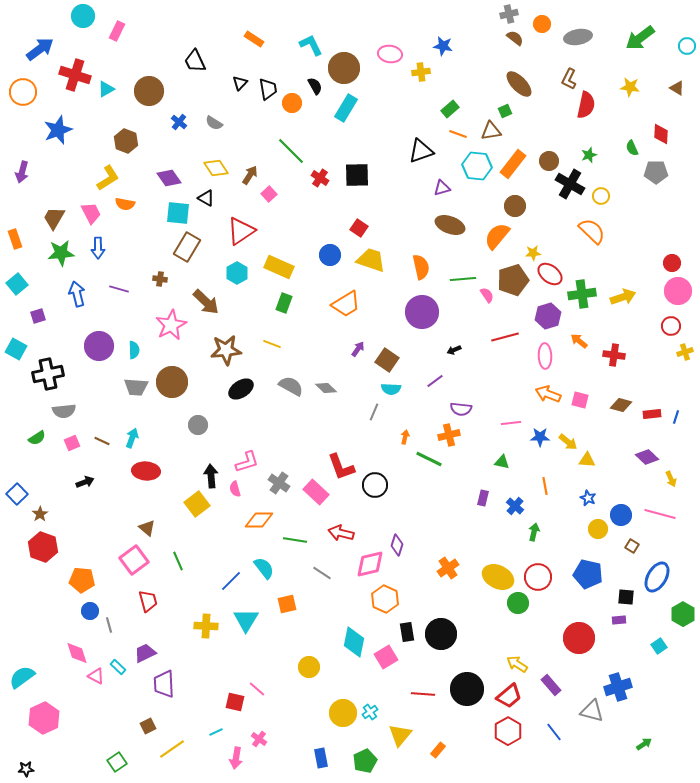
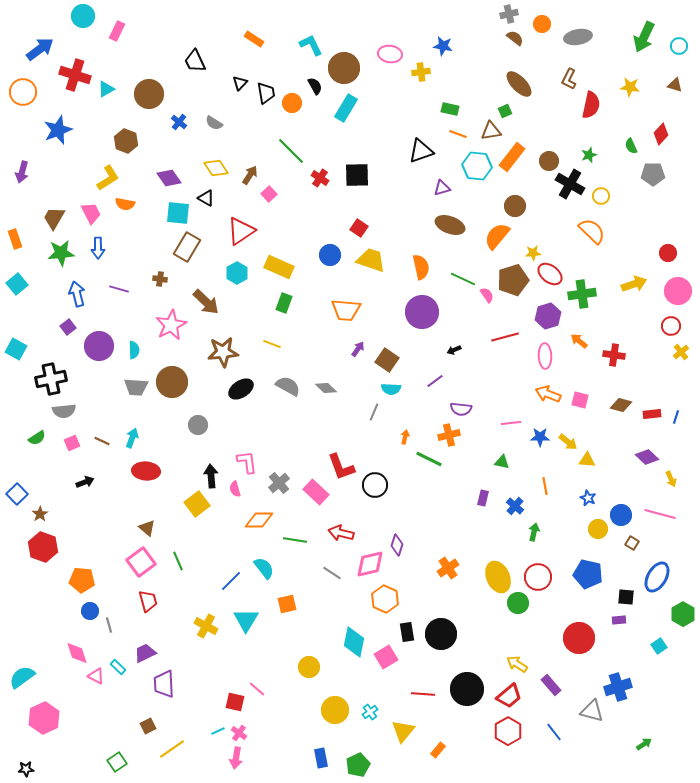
green arrow at (640, 38): moved 4 px right, 1 px up; rotated 28 degrees counterclockwise
cyan circle at (687, 46): moved 8 px left
brown triangle at (677, 88): moved 2 px left, 3 px up; rotated 14 degrees counterclockwise
black trapezoid at (268, 89): moved 2 px left, 4 px down
brown circle at (149, 91): moved 3 px down
red semicircle at (586, 105): moved 5 px right
green rectangle at (450, 109): rotated 54 degrees clockwise
red diamond at (661, 134): rotated 40 degrees clockwise
green semicircle at (632, 148): moved 1 px left, 2 px up
orange rectangle at (513, 164): moved 1 px left, 7 px up
gray pentagon at (656, 172): moved 3 px left, 2 px down
red circle at (672, 263): moved 4 px left, 10 px up
green line at (463, 279): rotated 30 degrees clockwise
yellow arrow at (623, 297): moved 11 px right, 13 px up
orange trapezoid at (346, 304): moved 6 px down; rotated 36 degrees clockwise
purple square at (38, 316): moved 30 px right, 11 px down; rotated 21 degrees counterclockwise
brown star at (226, 350): moved 3 px left, 2 px down
yellow cross at (685, 352): moved 4 px left; rotated 21 degrees counterclockwise
black cross at (48, 374): moved 3 px right, 5 px down
gray semicircle at (291, 386): moved 3 px left
pink L-shape at (247, 462): rotated 80 degrees counterclockwise
gray cross at (279, 483): rotated 15 degrees clockwise
brown square at (632, 546): moved 3 px up
pink square at (134, 560): moved 7 px right, 2 px down
gray line at (322, 573): moved 10 px right
yellow ellipse at (498, 577): rotated 40 degrees clockwise
yellow cross at (206, 626): rotated 25 degrees clockwise
yellow circle at (343, 713): moved 8 px left, 3 px up
cyan line at (216, 732): moved 2 px right, 1 px up
yellow triangle at (400, 735): moved 3 px right, 4 px up
pink cross at (259, 739): moved 20 px left, 6 px up
green pentagon at (365, 761): moved 7 px left, 4 px down
